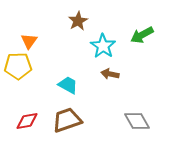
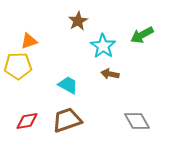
orange triangle: rotated 36 degrees clockwise
